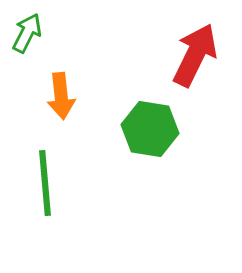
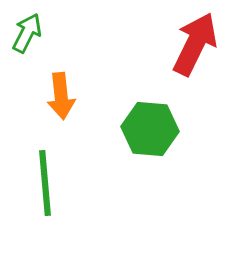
red arrow: moved 11 px up
green hexagon: rotated 4 degrees counterclockwise
